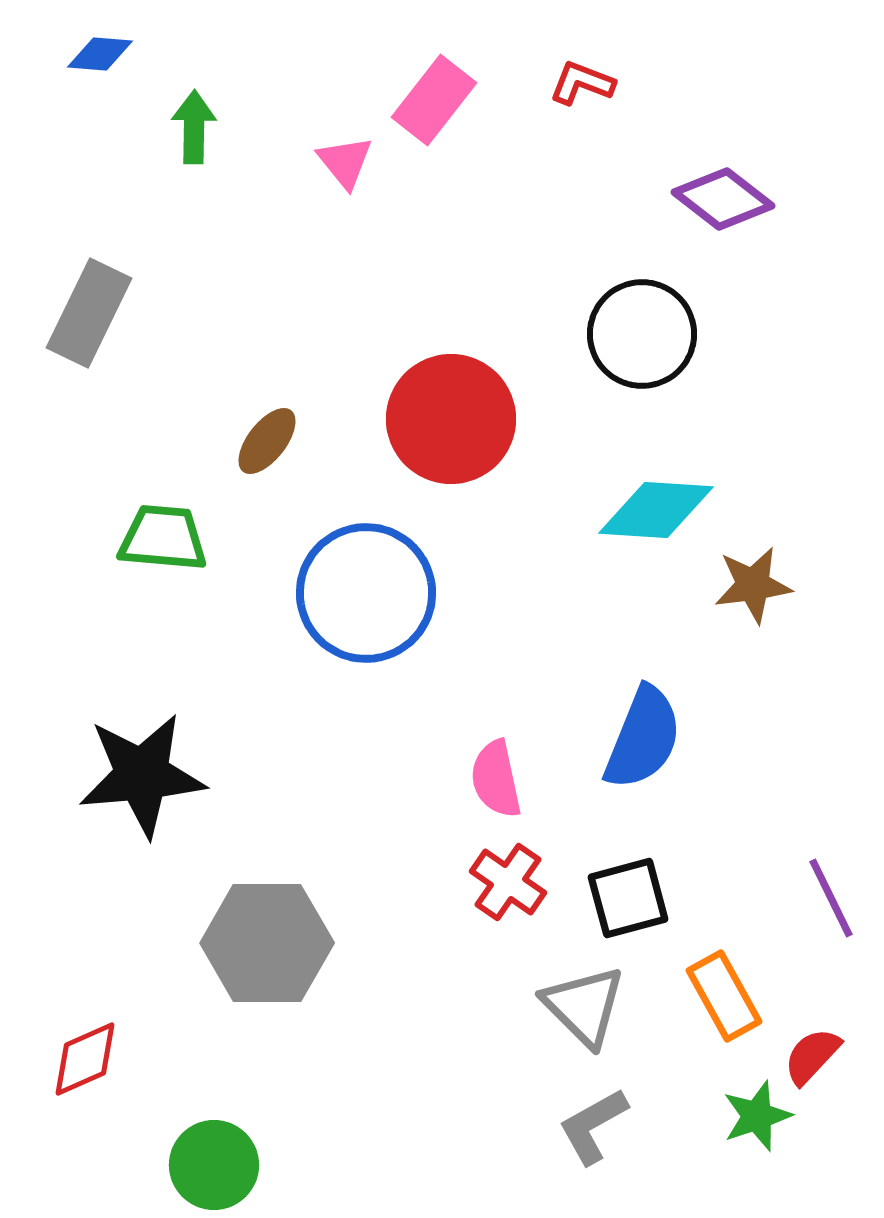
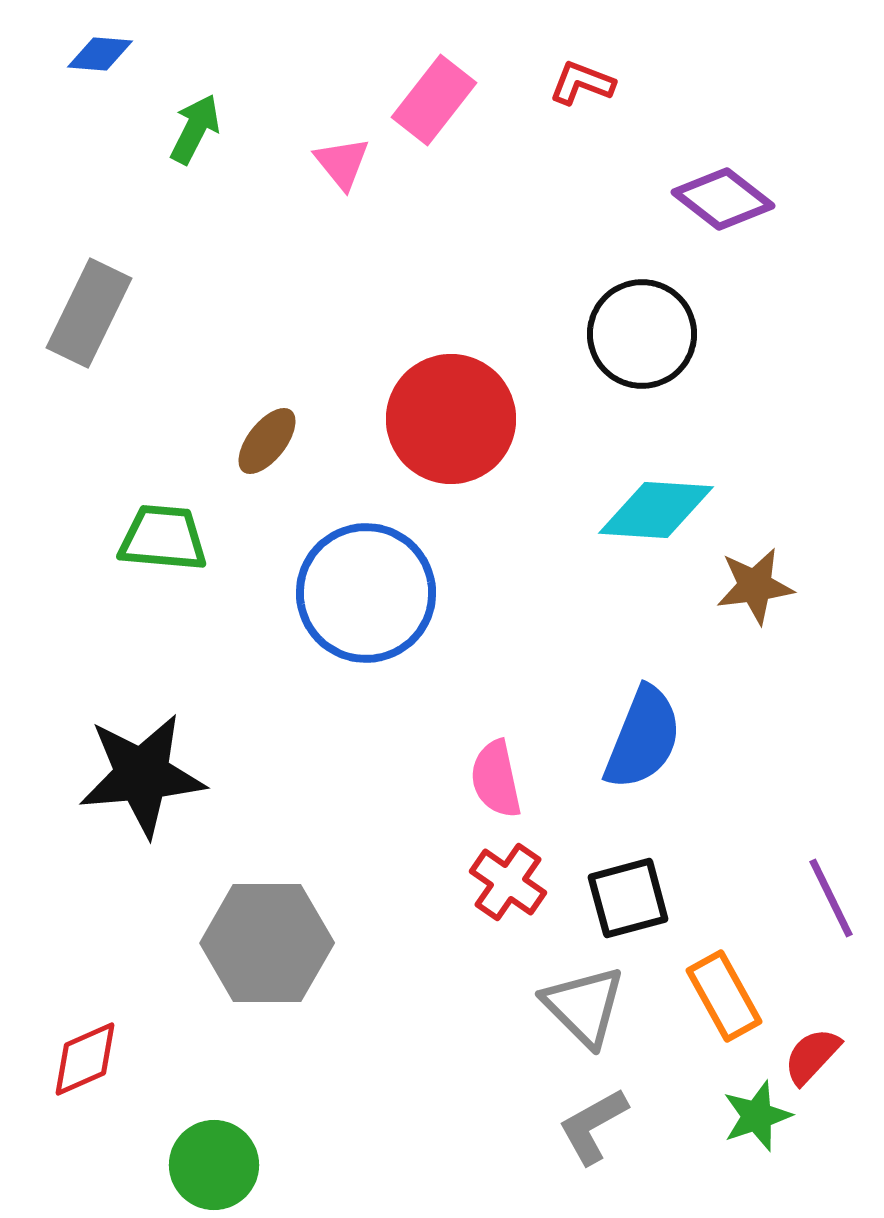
green arrow: moved 1 px right, 2 px down; rotated 26 degrees clockwise
pink triangle: moved 3 px left, 1 px down
brown star: moved 2 px right, 1 px down
